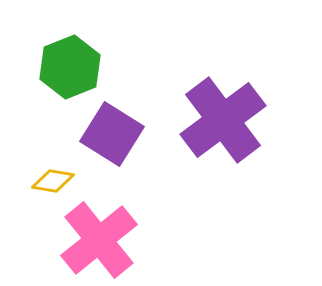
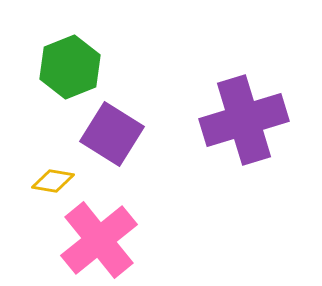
purple cross: moved 21 px right; rotated 20 degrees clockwise
